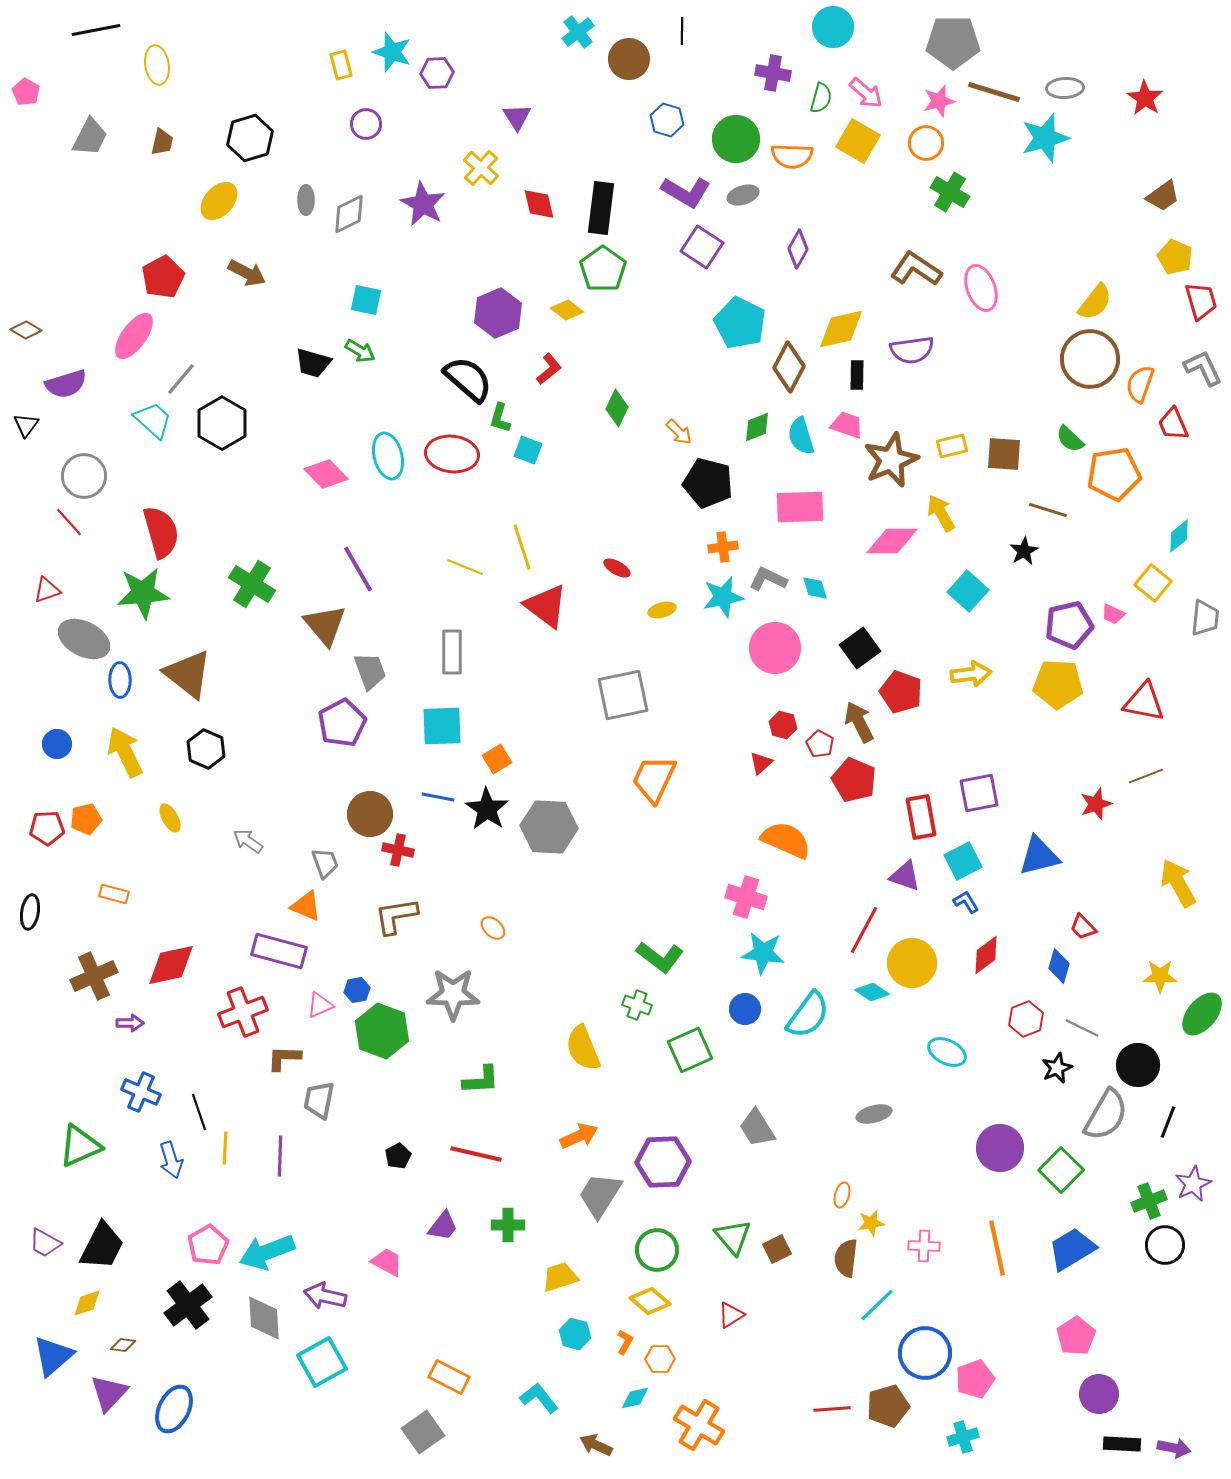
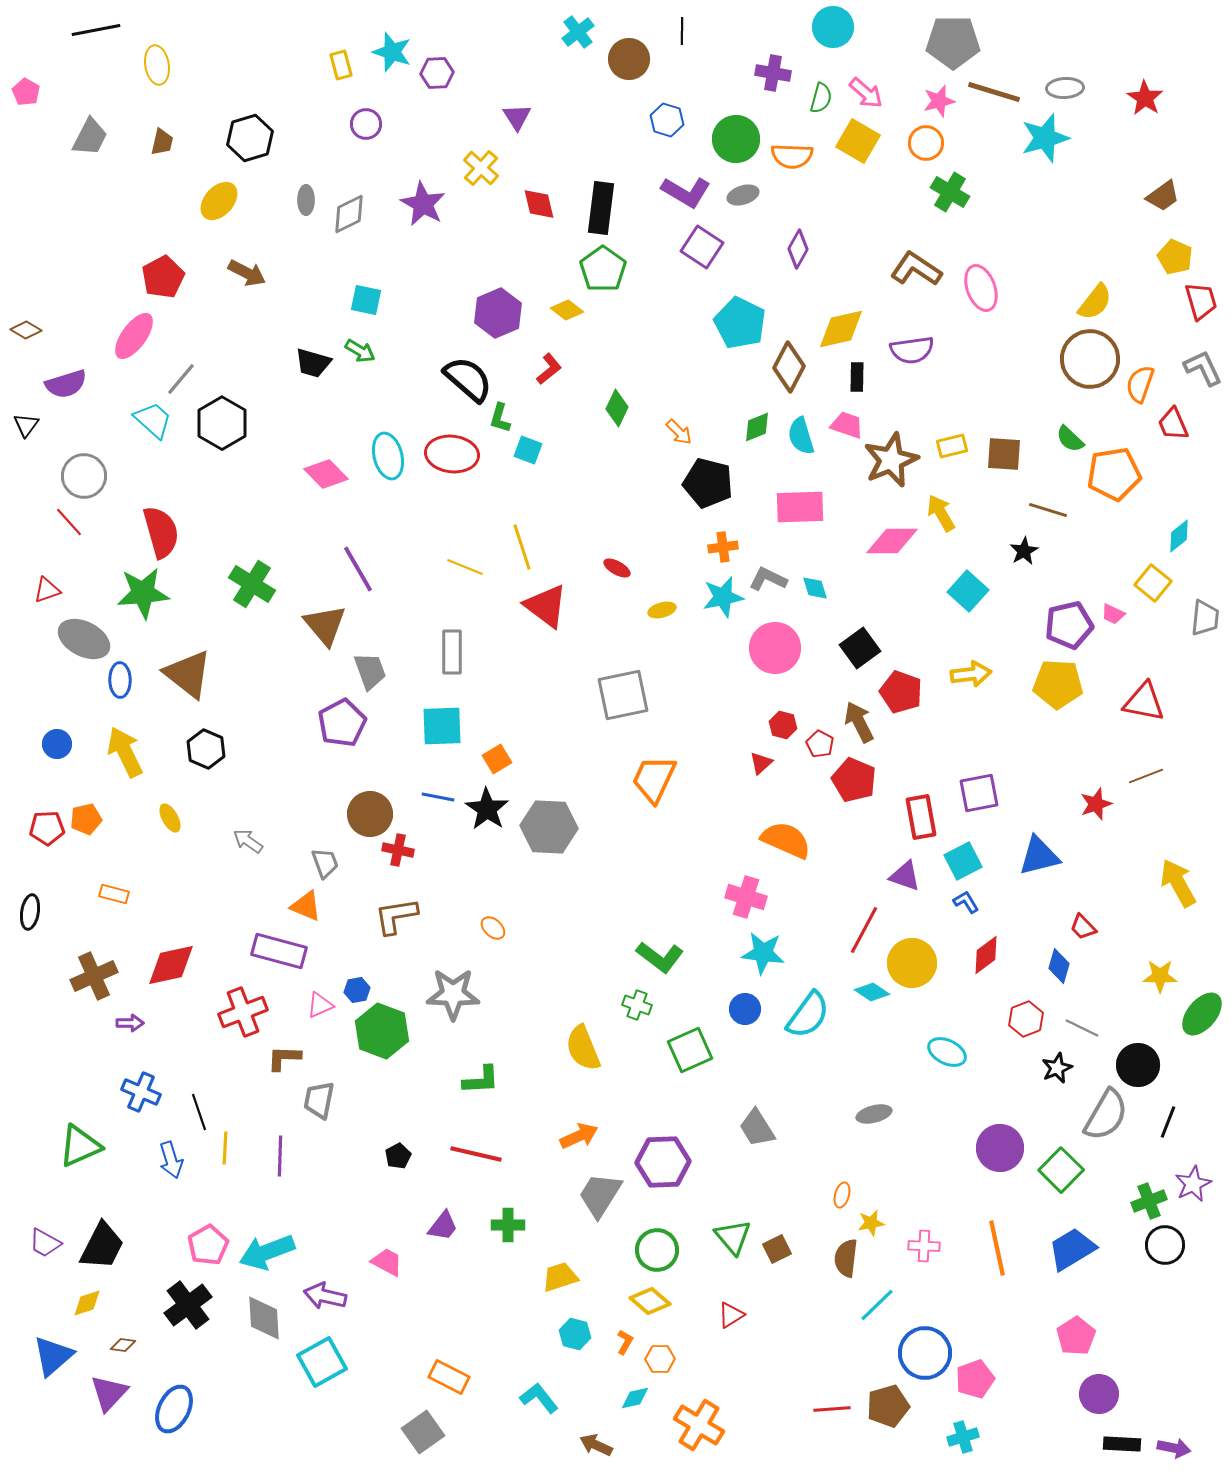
black rectangle at (857, 375): moved 2 px down
